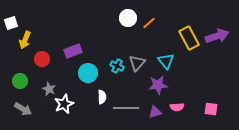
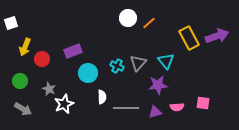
yellow arrow: moved 7 px down
gray triangle: moved 1 px right
pink square: moved 8 px left, 6 px up
